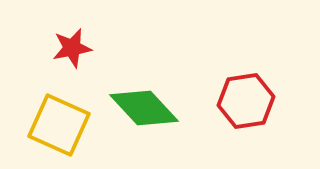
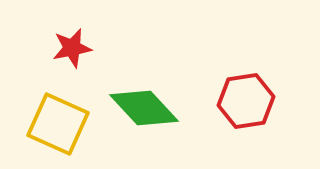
yellow square: moved 1 px left, 1 px up
